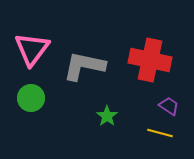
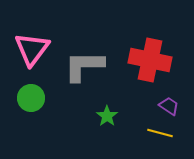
gray L-shape: rotated 12 degrees counterclockwise
